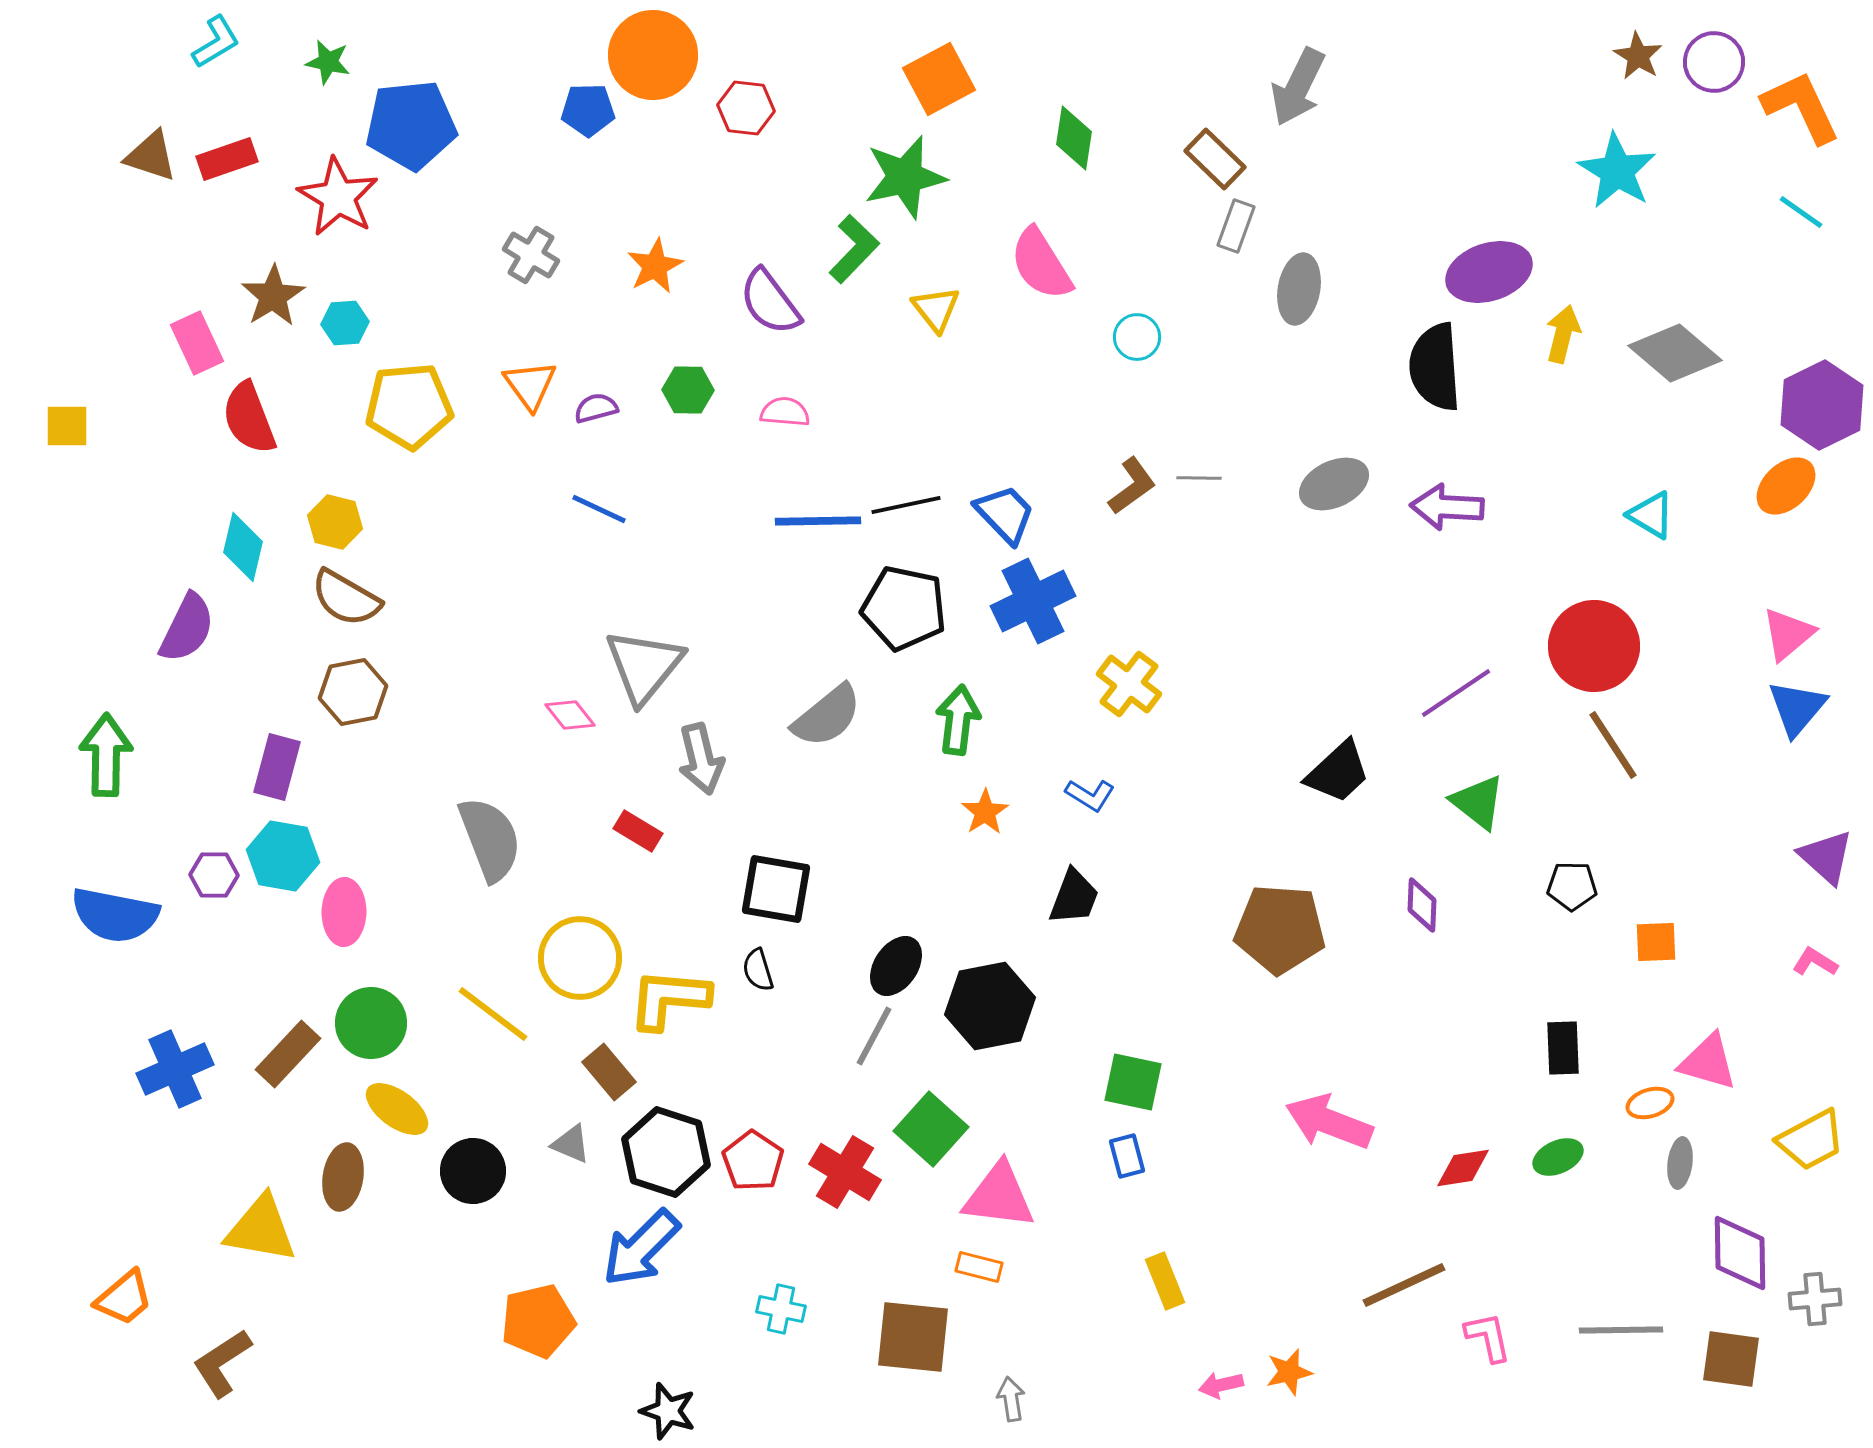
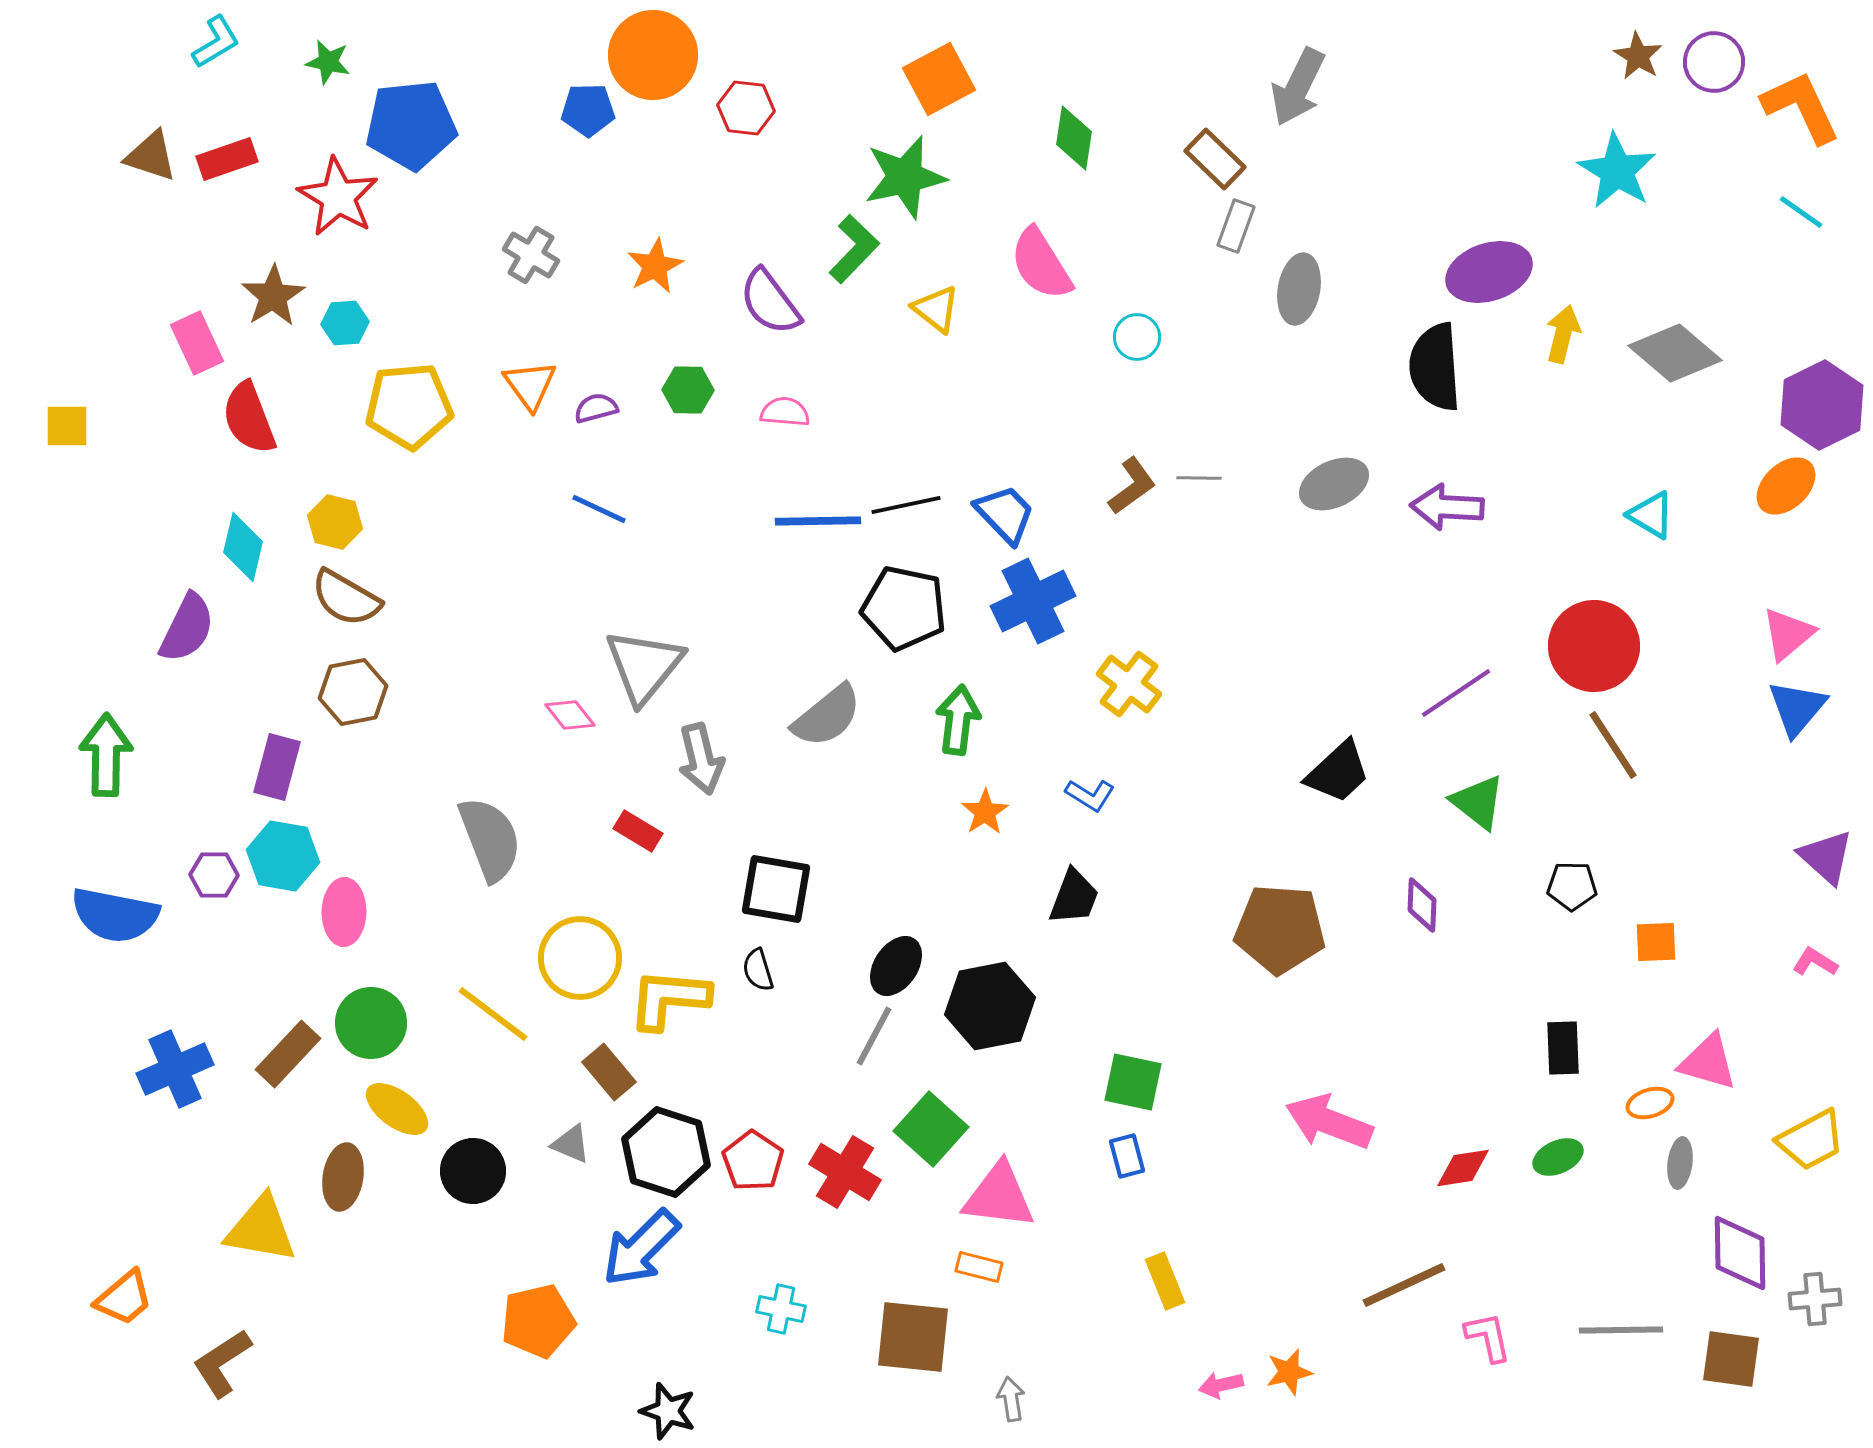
yellow triangle at (936, 309): rotated 14 degrees counterclockwise
